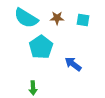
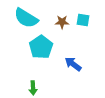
brown star: moved 5 px right, 4 px down
